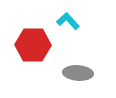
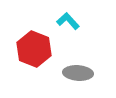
red hexagon: moved 1 px right, 4 px down; rotated 20 degrees clockwise
